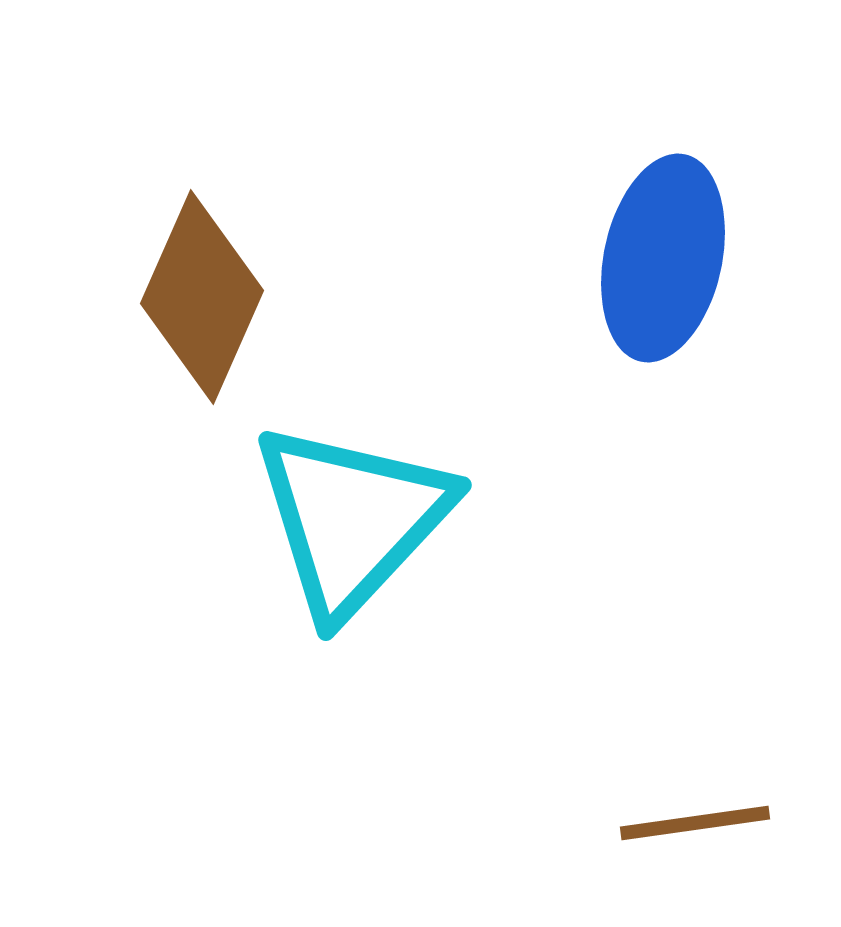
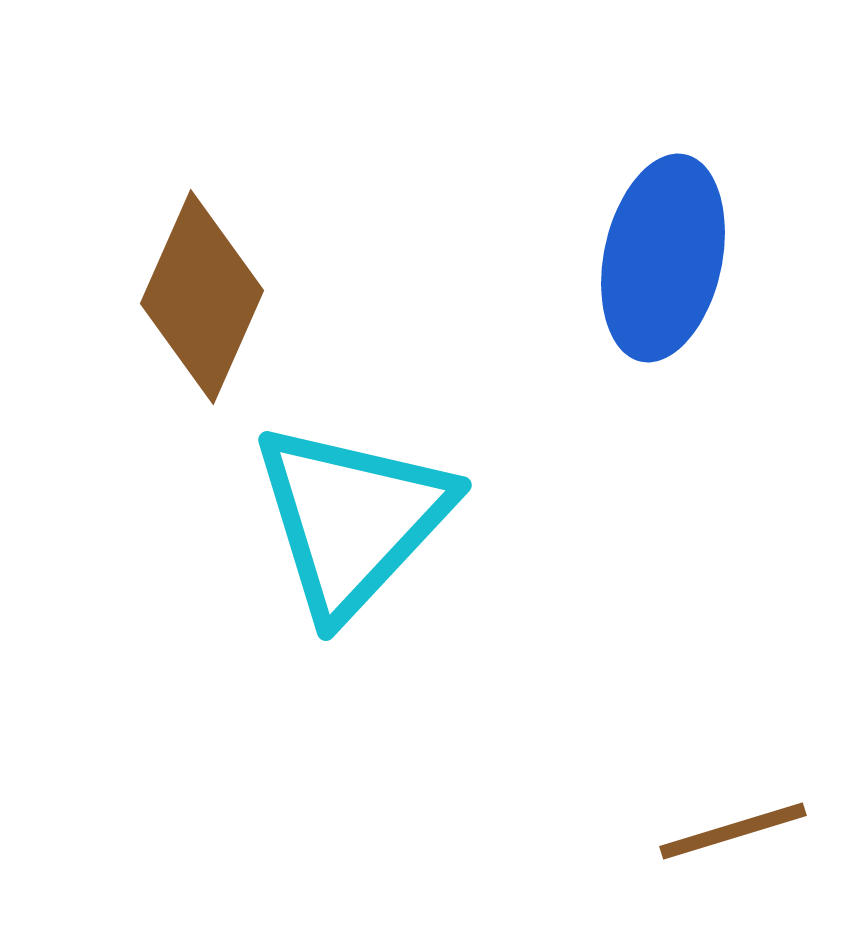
brown line: moved 38 px right, 8 px down; rotated 9 degrees counterclockwise
